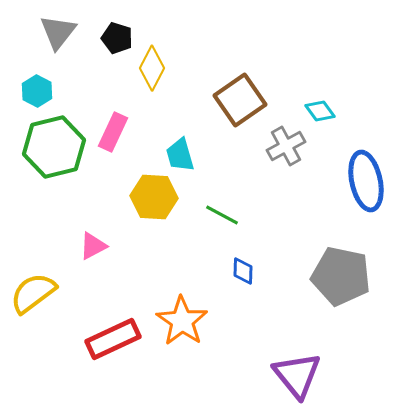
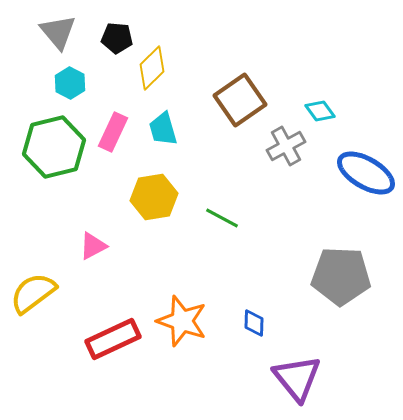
gray triangle: rotated 18 degrees counterclockwise
black pentagon: rotated 12 degrees counterclockwise
yellow diamond: rotated 18 degrees clockwise
cyan hexagon: moved 33 px right, 8 px up
cyan trapezoid: moved 17 px left, 26 px up
blue ellipse: moved 8 px up; rotated 48 degrees counterclockwise
yellow hexagon: rotated 12 degrees counterclockwise
green line: moved 3 px down
blue diamond: moved 11 px right, 52 px down
gray pentagon: rotated 10 degrees counterclockwise
orange star: rotated 15 degrees counterclockwise
purple triangle: moved 3 px down
